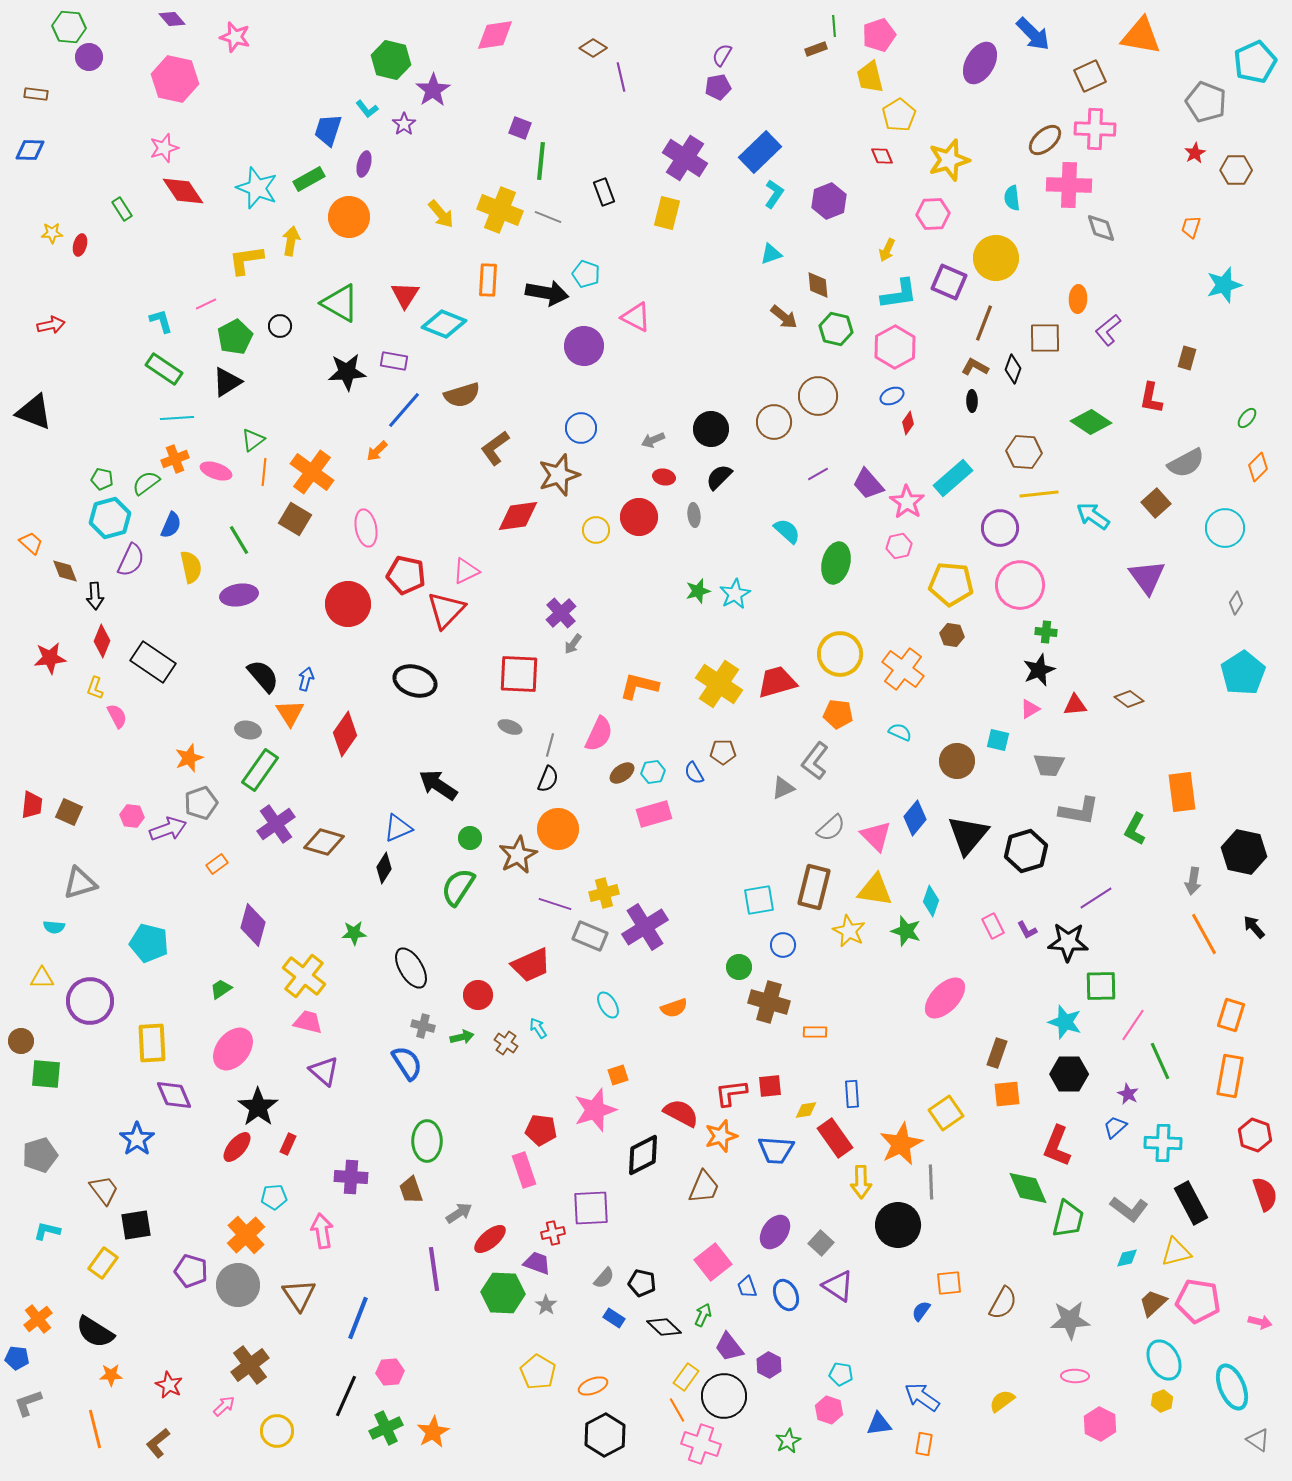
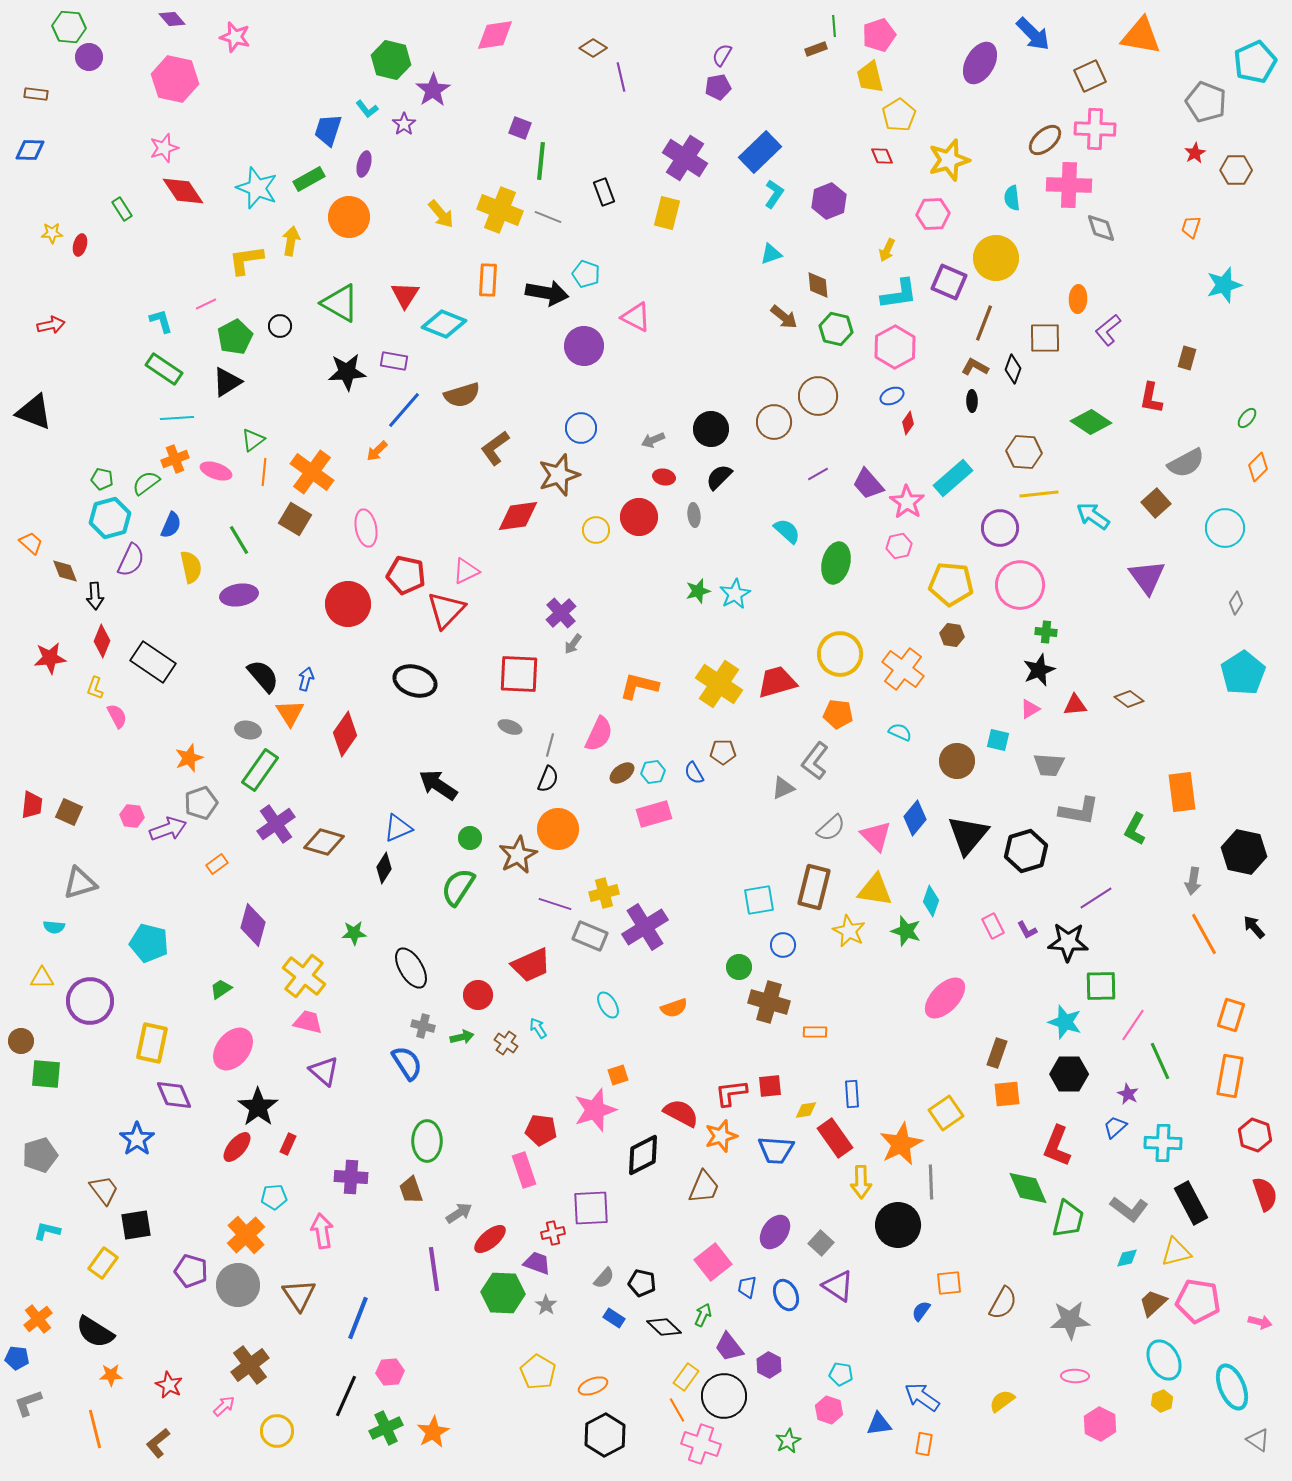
yellow rectangle at (152, 1043): rotated 15 degrees clockwise
blue trapezoid at (747, 1287): rotated 30 degrees clockwise
